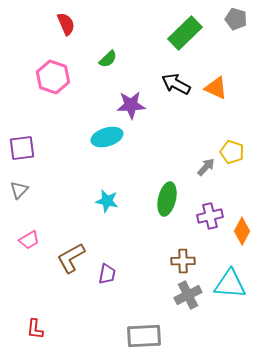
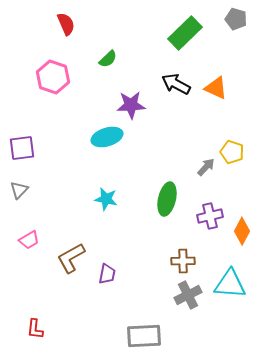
cyan star: moved 1 px left, 2 px up
